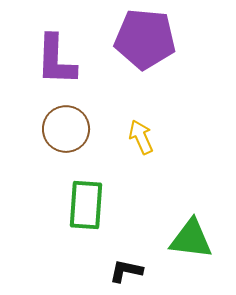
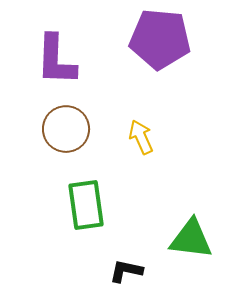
purple pentagon: moved 15 px right
green rectangle: rotated 12 degrees counterclockwise
